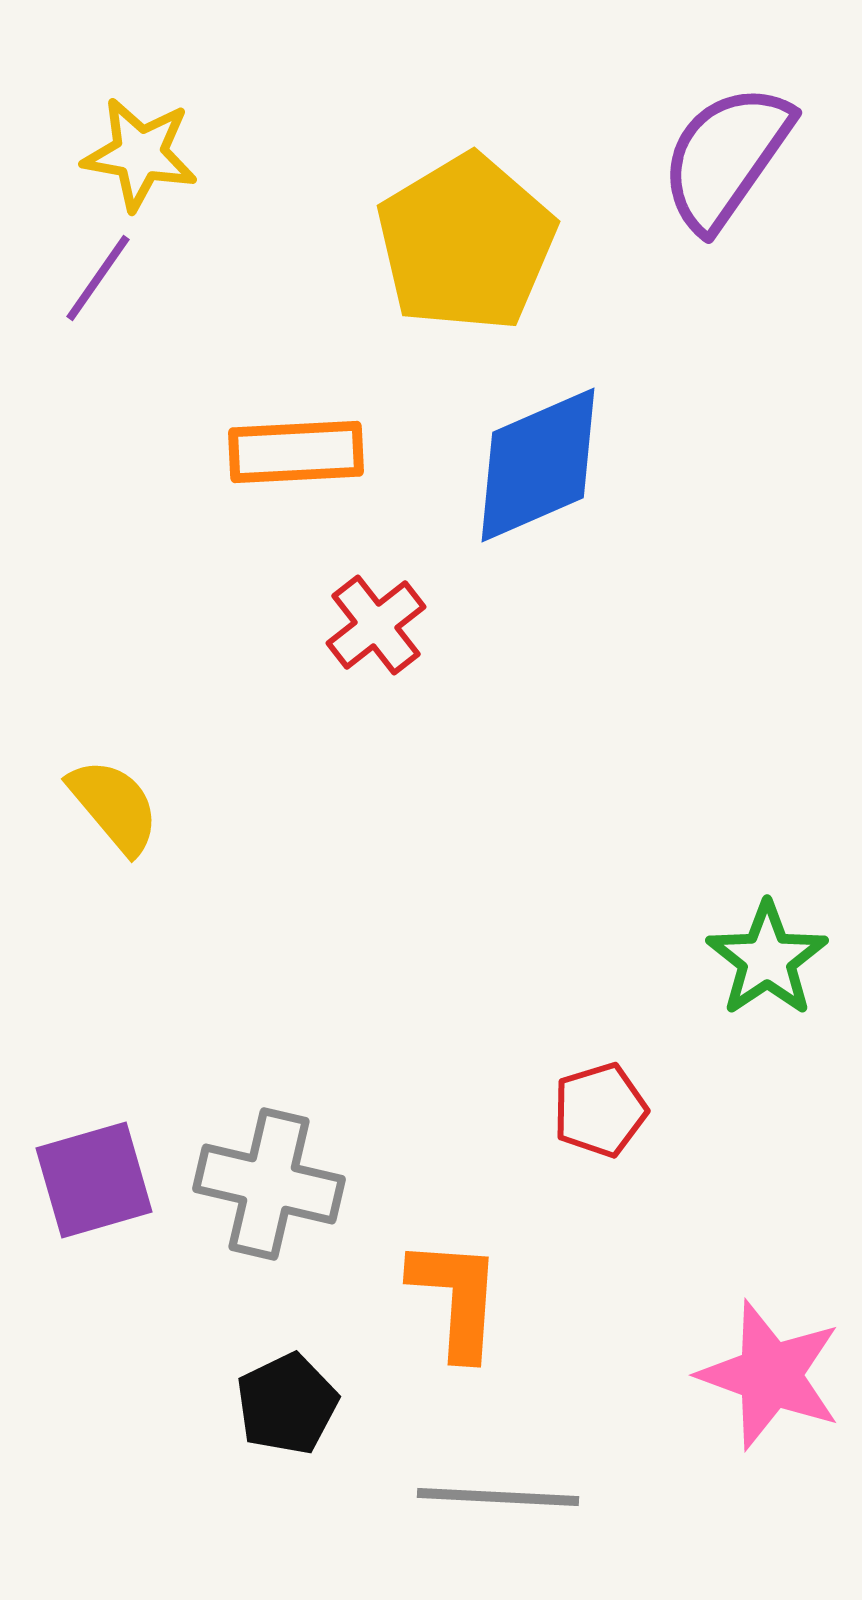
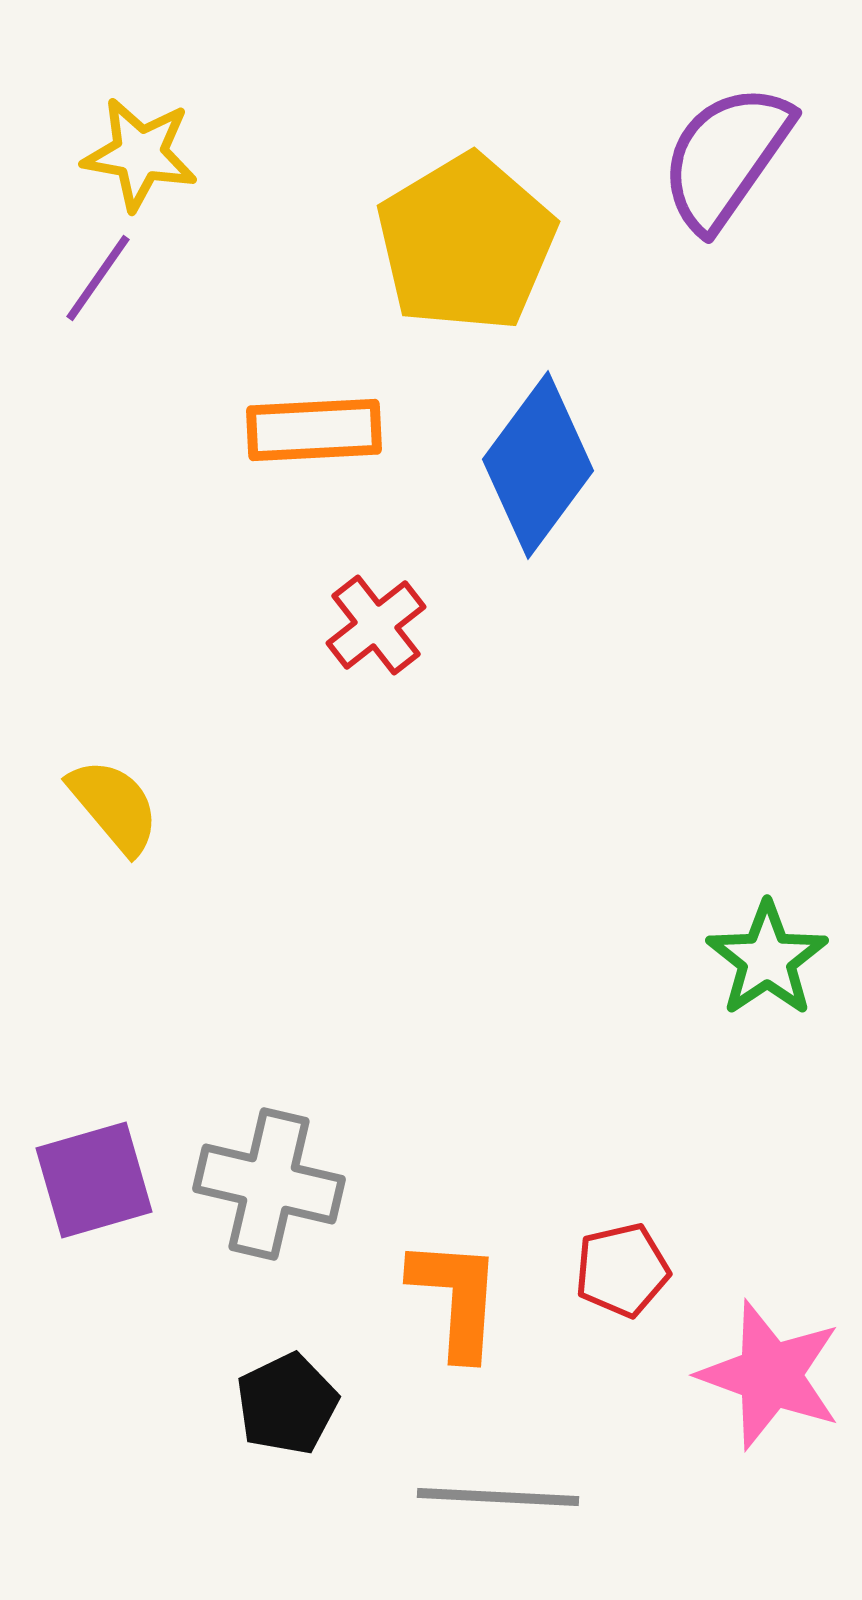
orange rectangle: moved 18 px right, 22 px up
blue diamond: rotated 30 degrees counterclockwise
red pentagon: moved 22 px right, 160 px down; rotated 4 degrees clockwise
